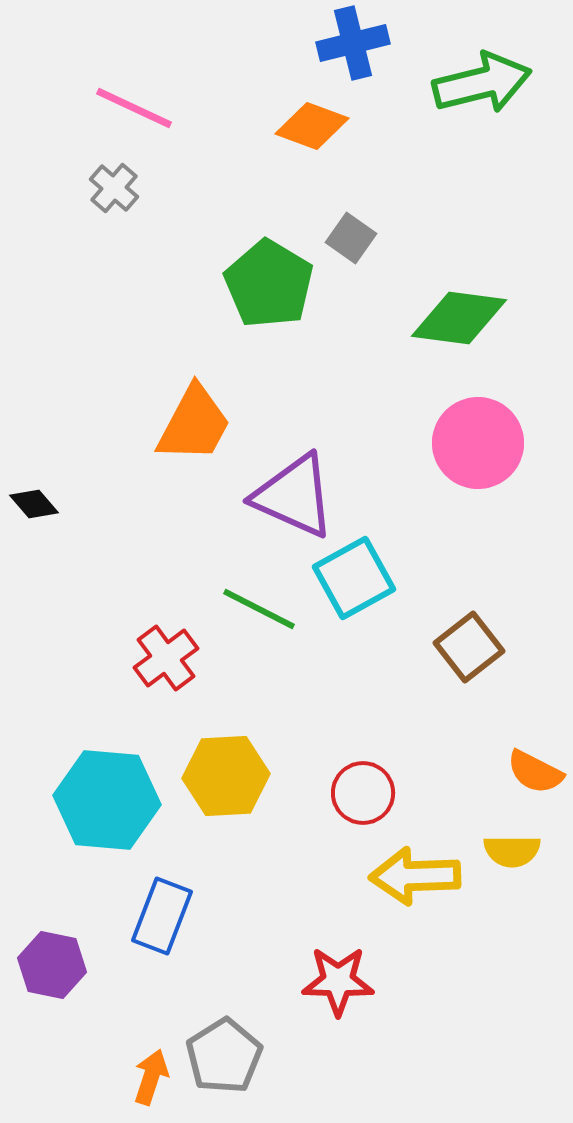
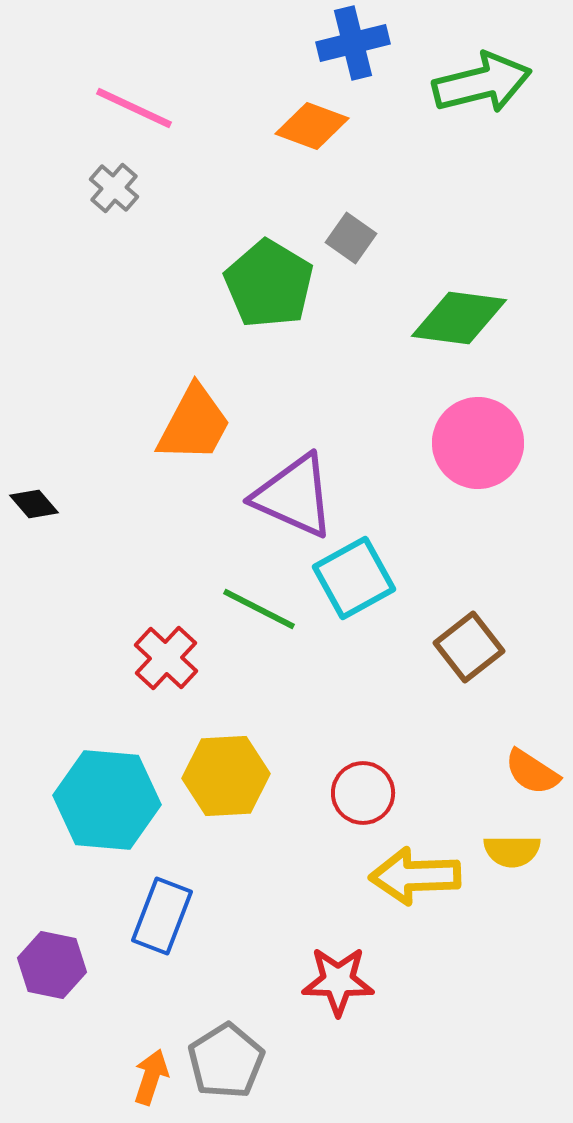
red cross: rotated 10 degrees counterclockwise
orange semicircle: moved 3 px left; rotated 6 degrees clockwise
gray pentagon: moved 2 px right, 5 px down
